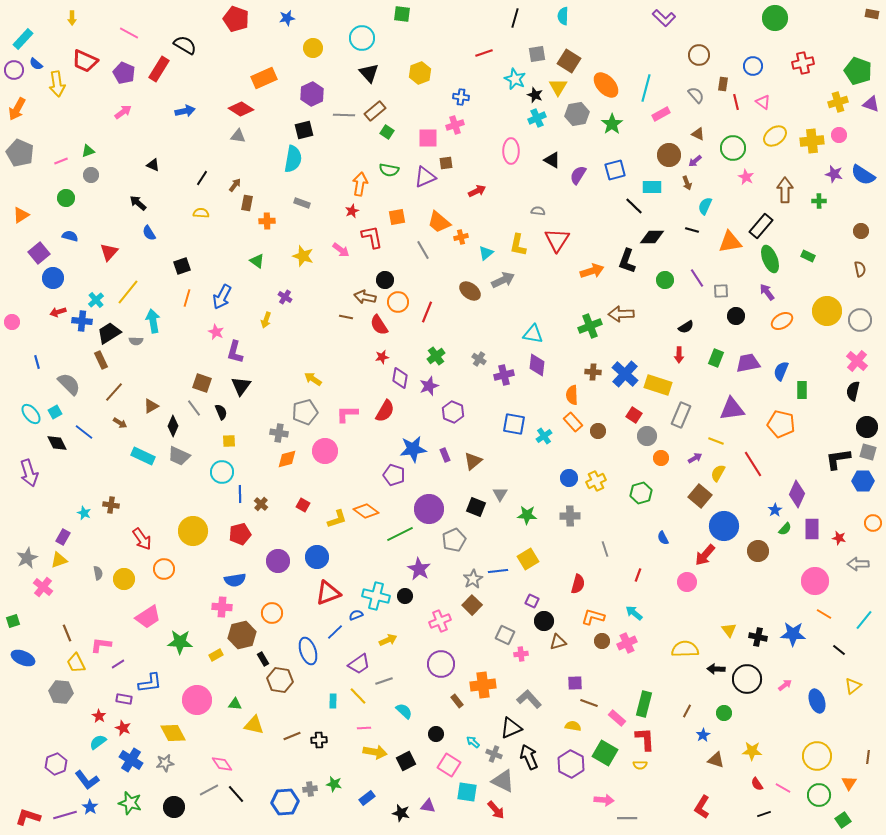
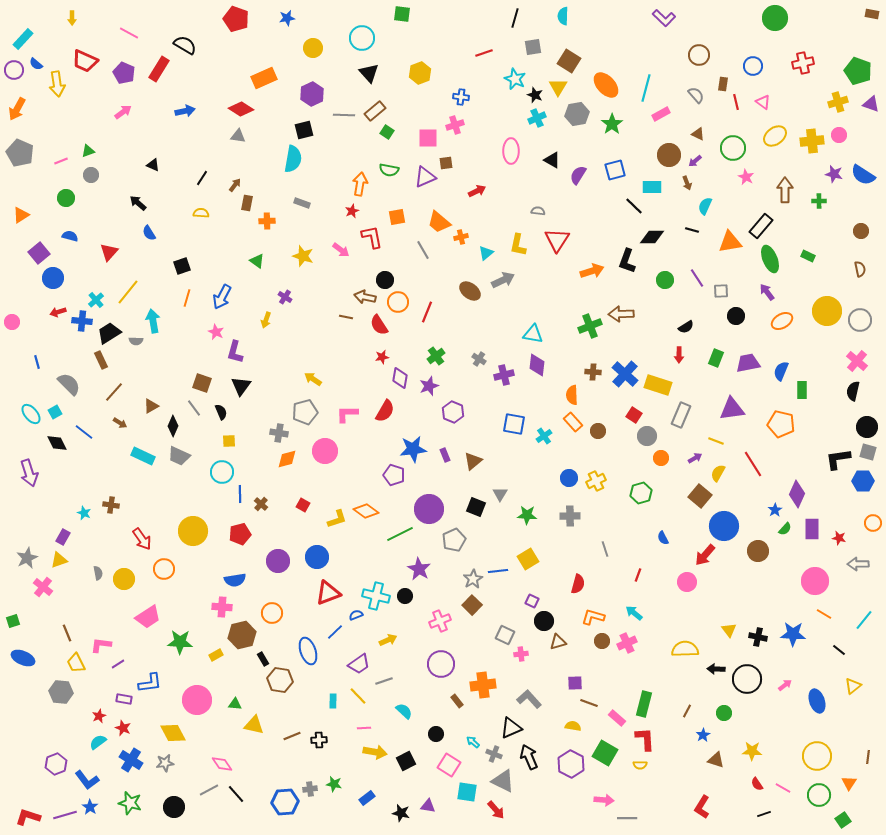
gray square at (537, 54): moved 4 px left, 7 px up
red star at (99, 716): rotated 16 degrees clockwise
